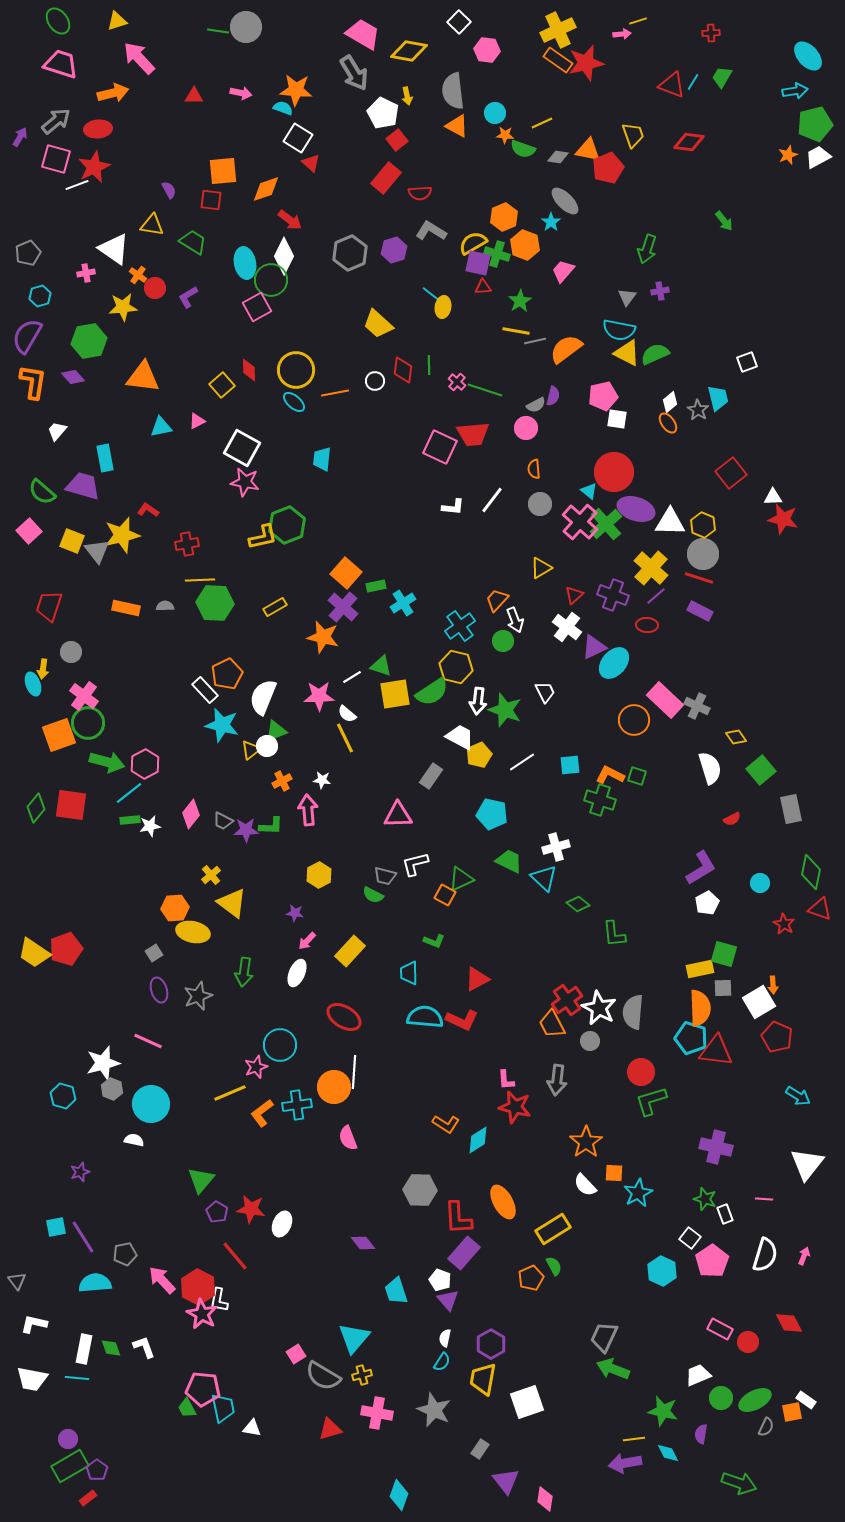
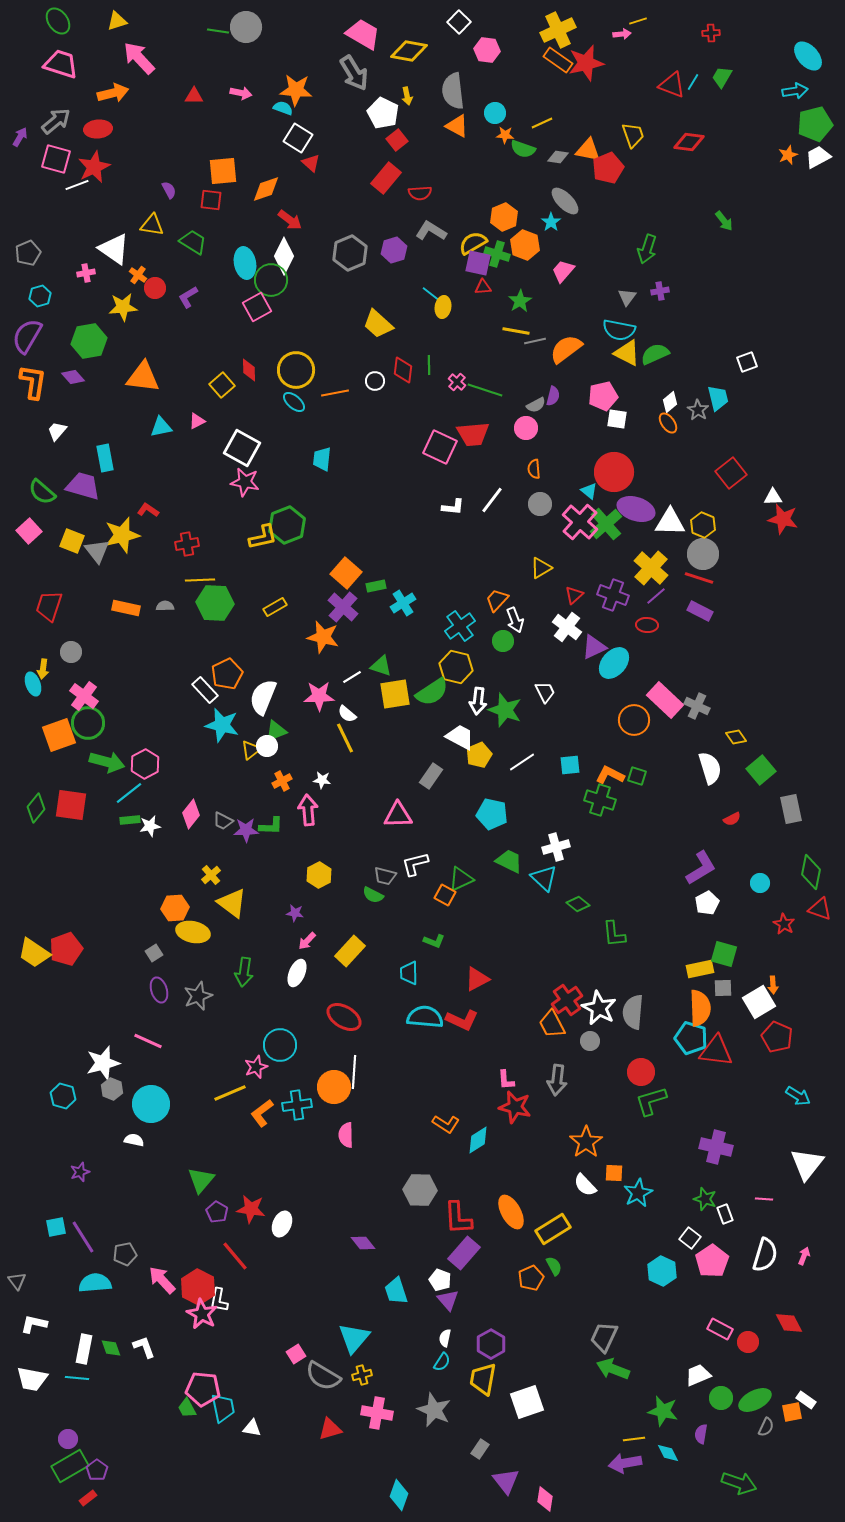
pink semicircle at (348, 1138): moved 2 px left, 3 px up; rotated 20 degrees clockwise
orange ellipse at (503, 1202): moved 8 px right, 10 px down
